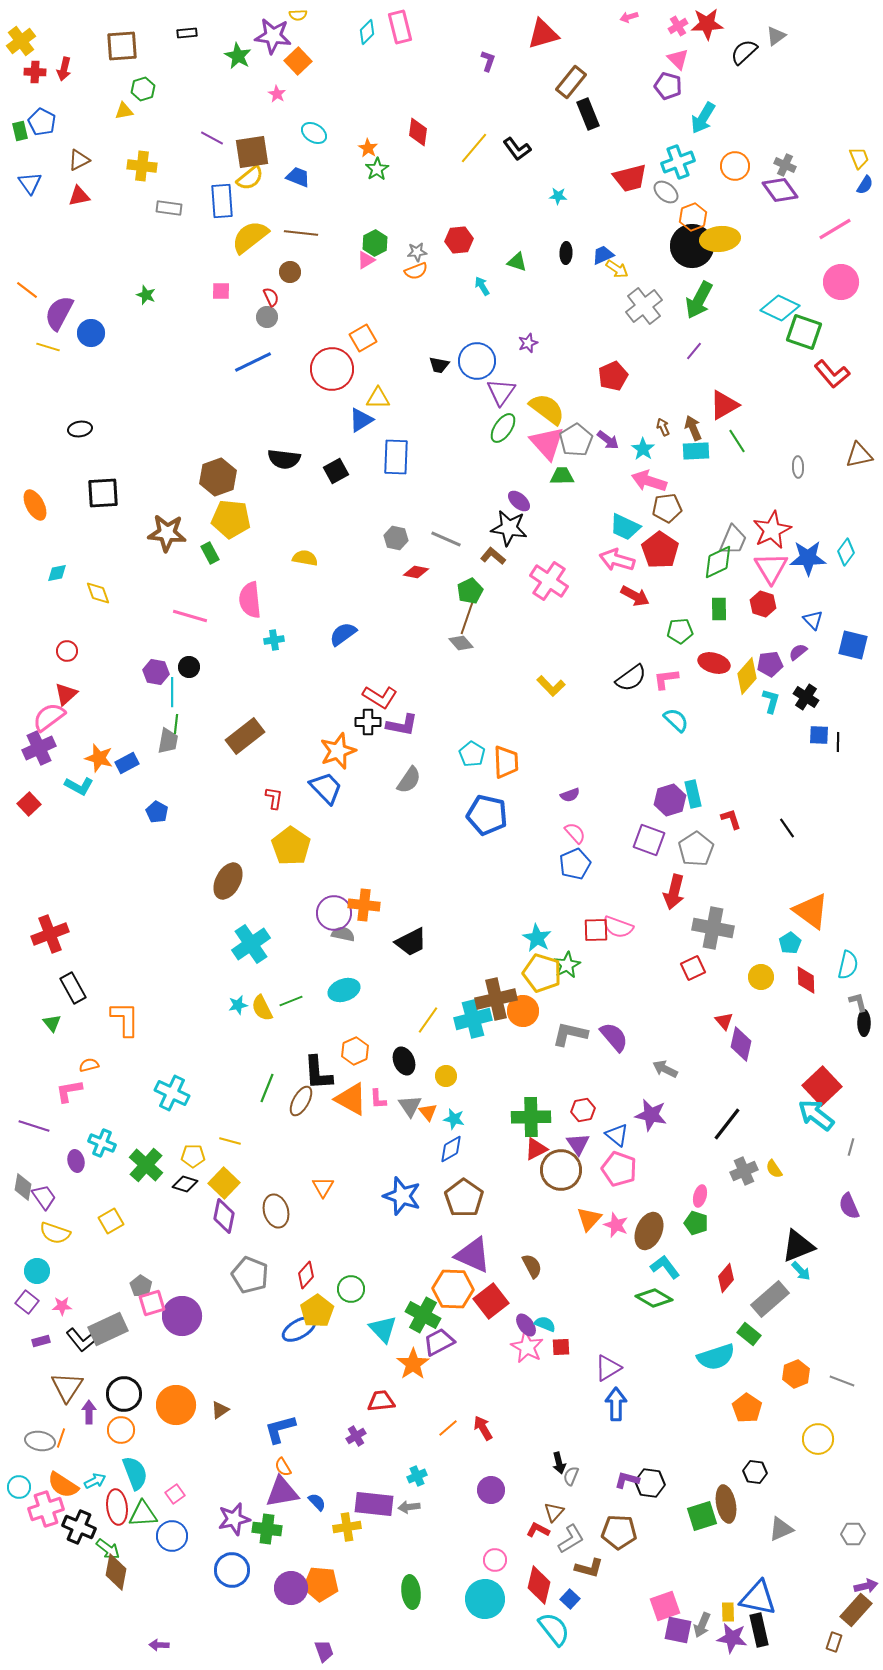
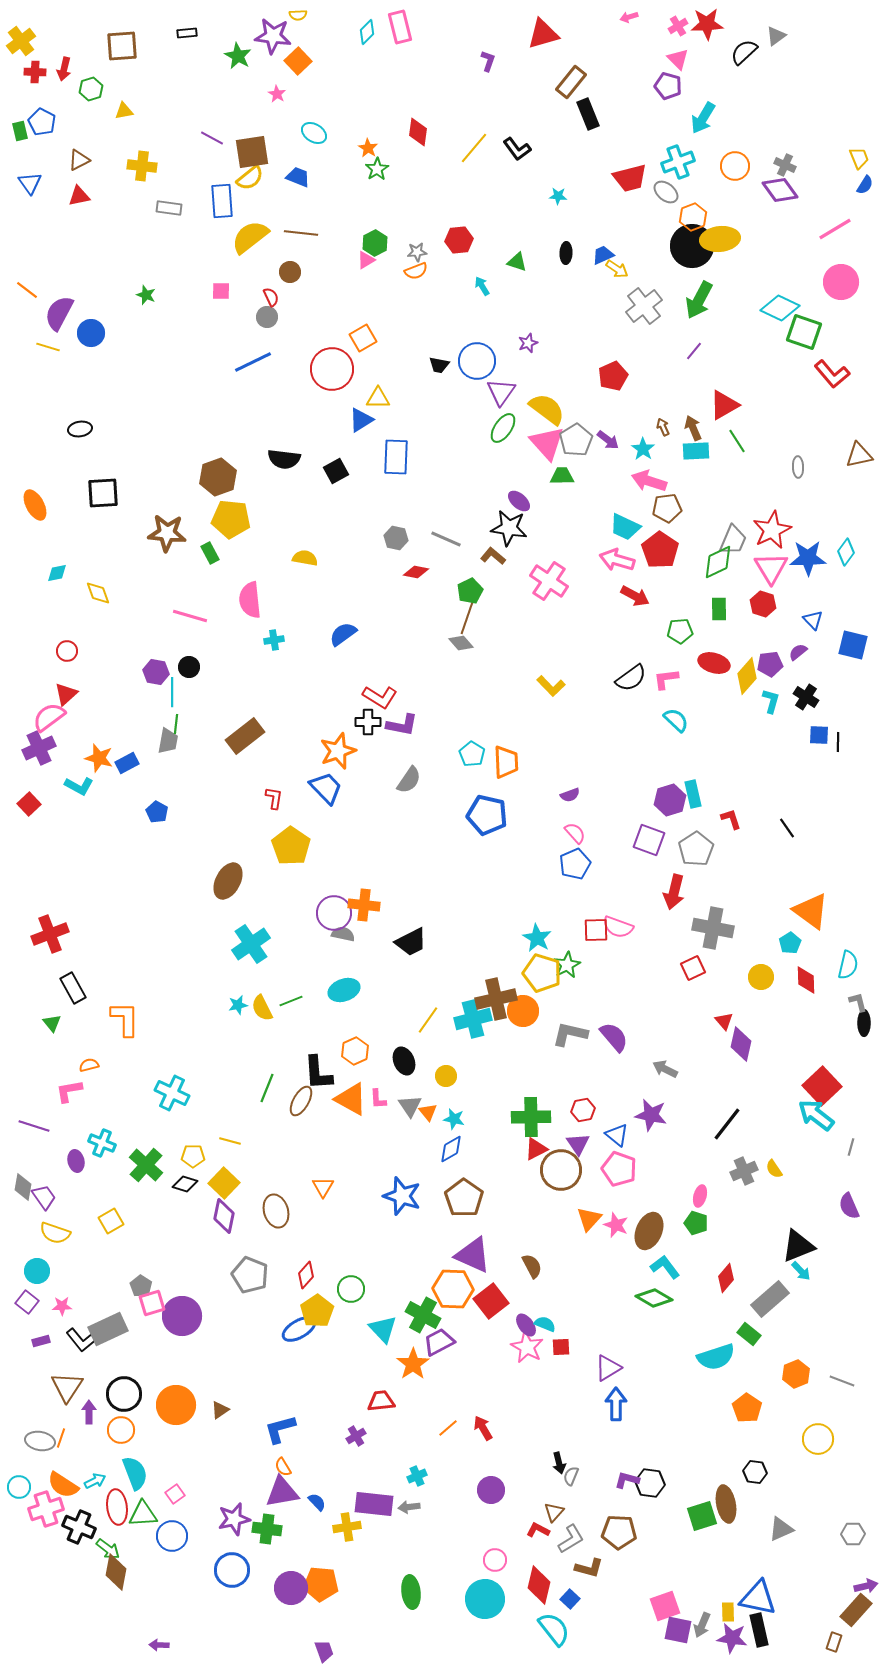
green hexagon at (143, 89): moved 52 px left
